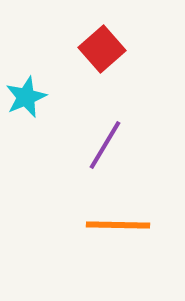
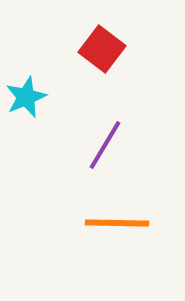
red square: rotated 12 degrees counterclockwise
orange line: moved 1 px left, 2 px up
